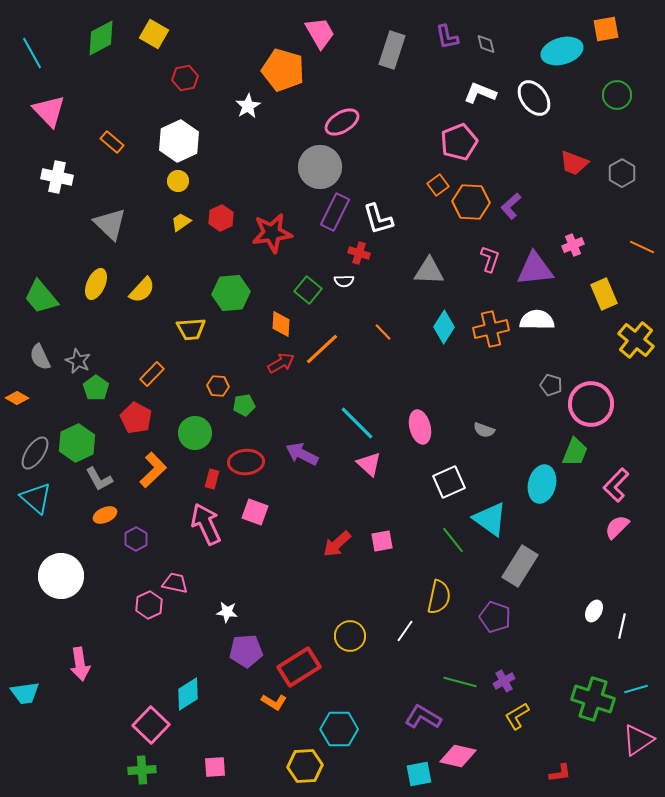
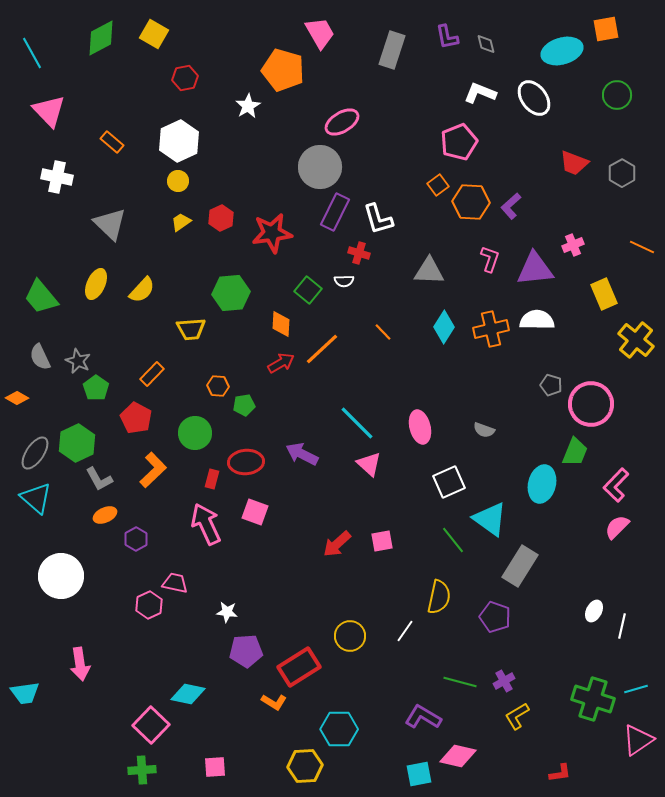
cyan diamond at (188, 694): rotated 44 degrees clockwise
